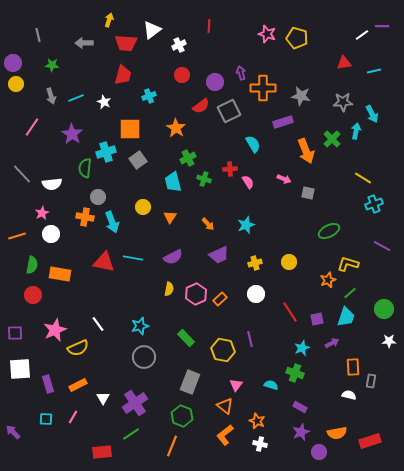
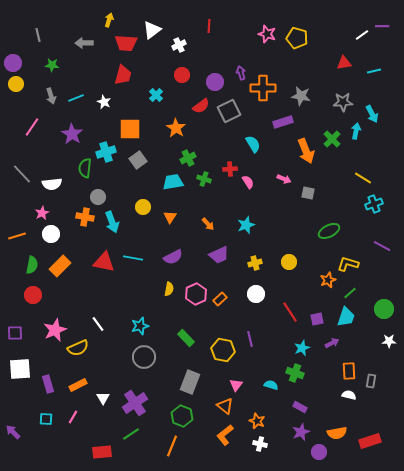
cyan cross at (149, 96): moved 7 px right, 1 px up; rotated 24 degrees counterclockwise
cyan trapezoid at (173, 182): rotated 95 degrees clockwise
orange rectangle at (60, 274): moved 8 px up; rotated 55 degrees counterclockwise
orange rectangle at (353, 367): moved 4 px left, 4 px down
